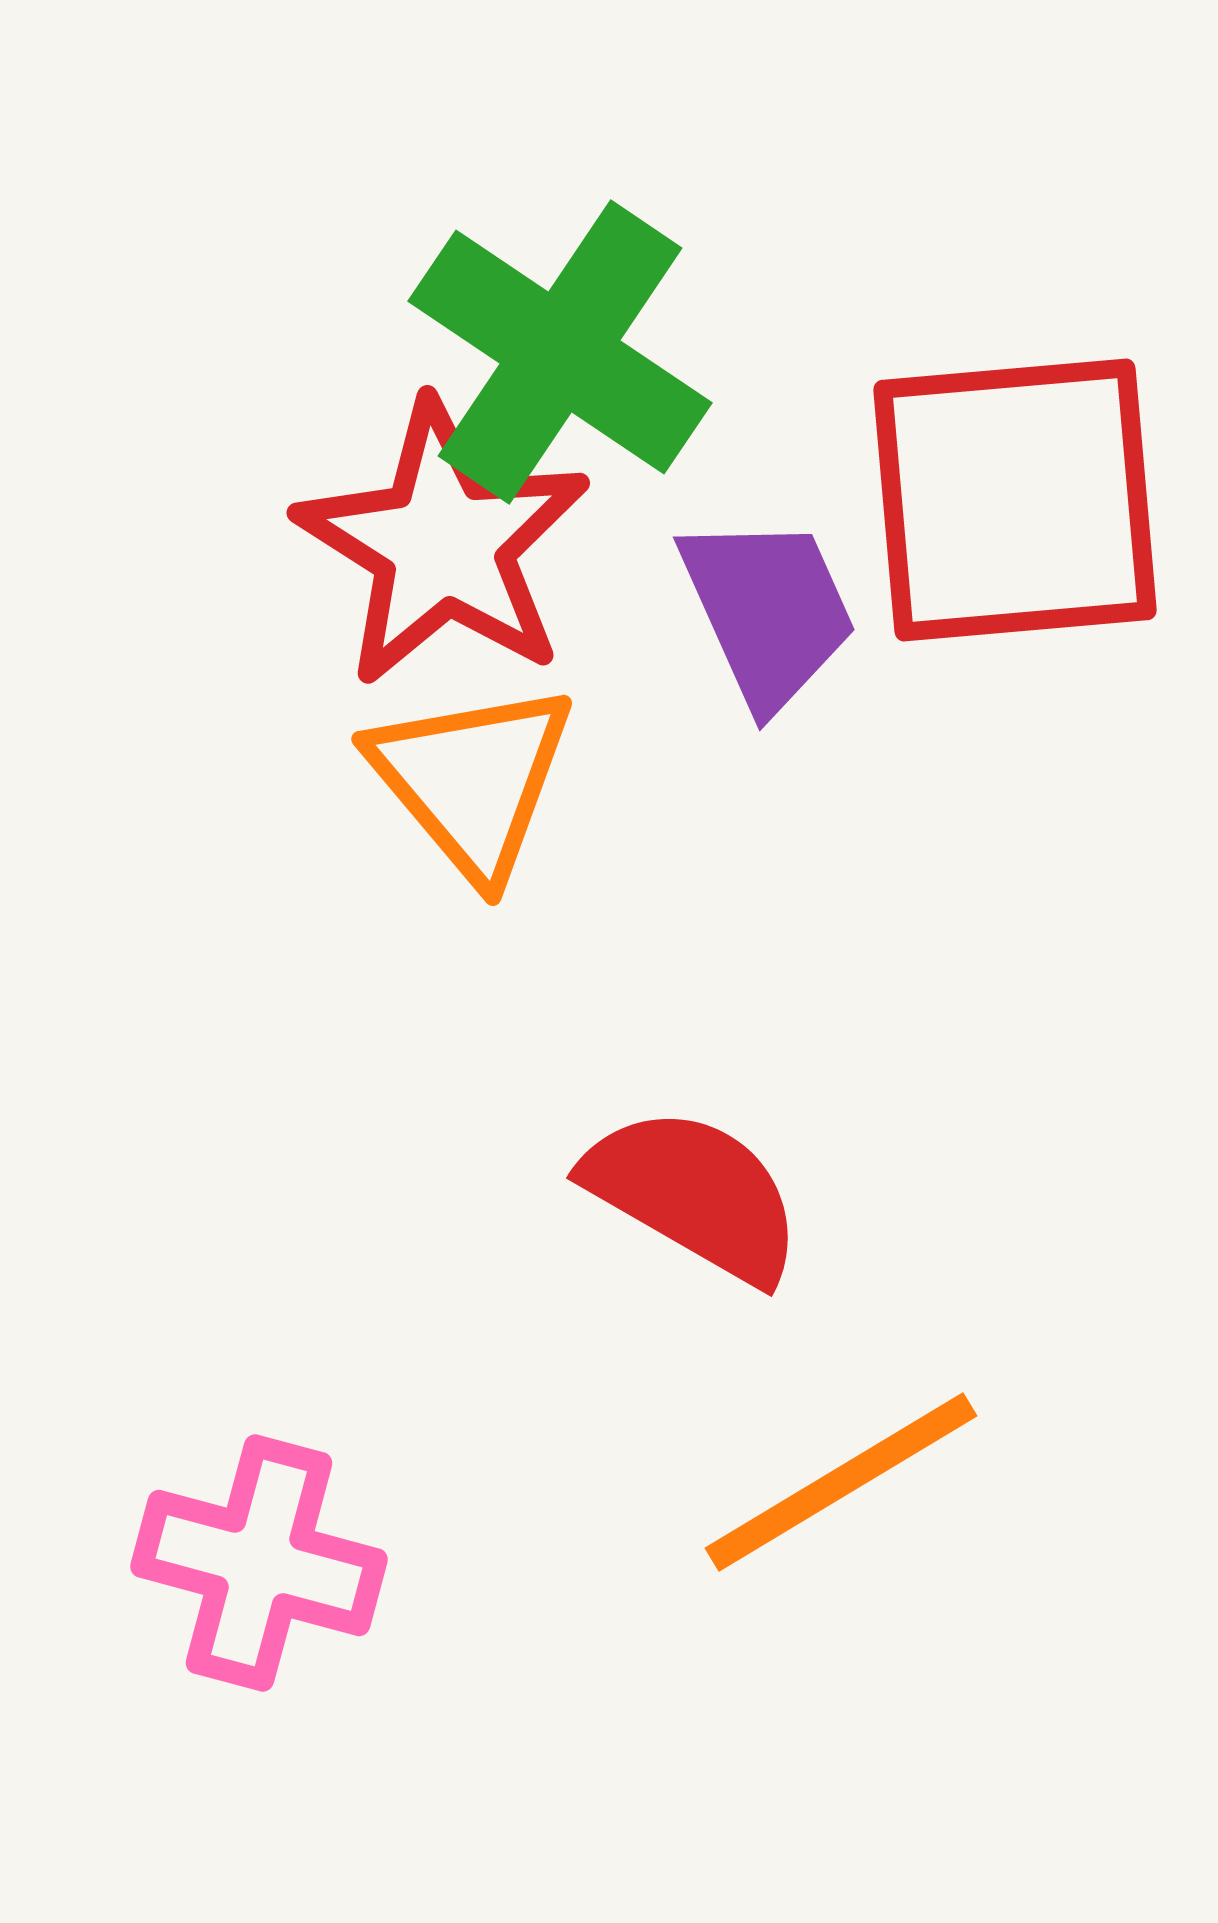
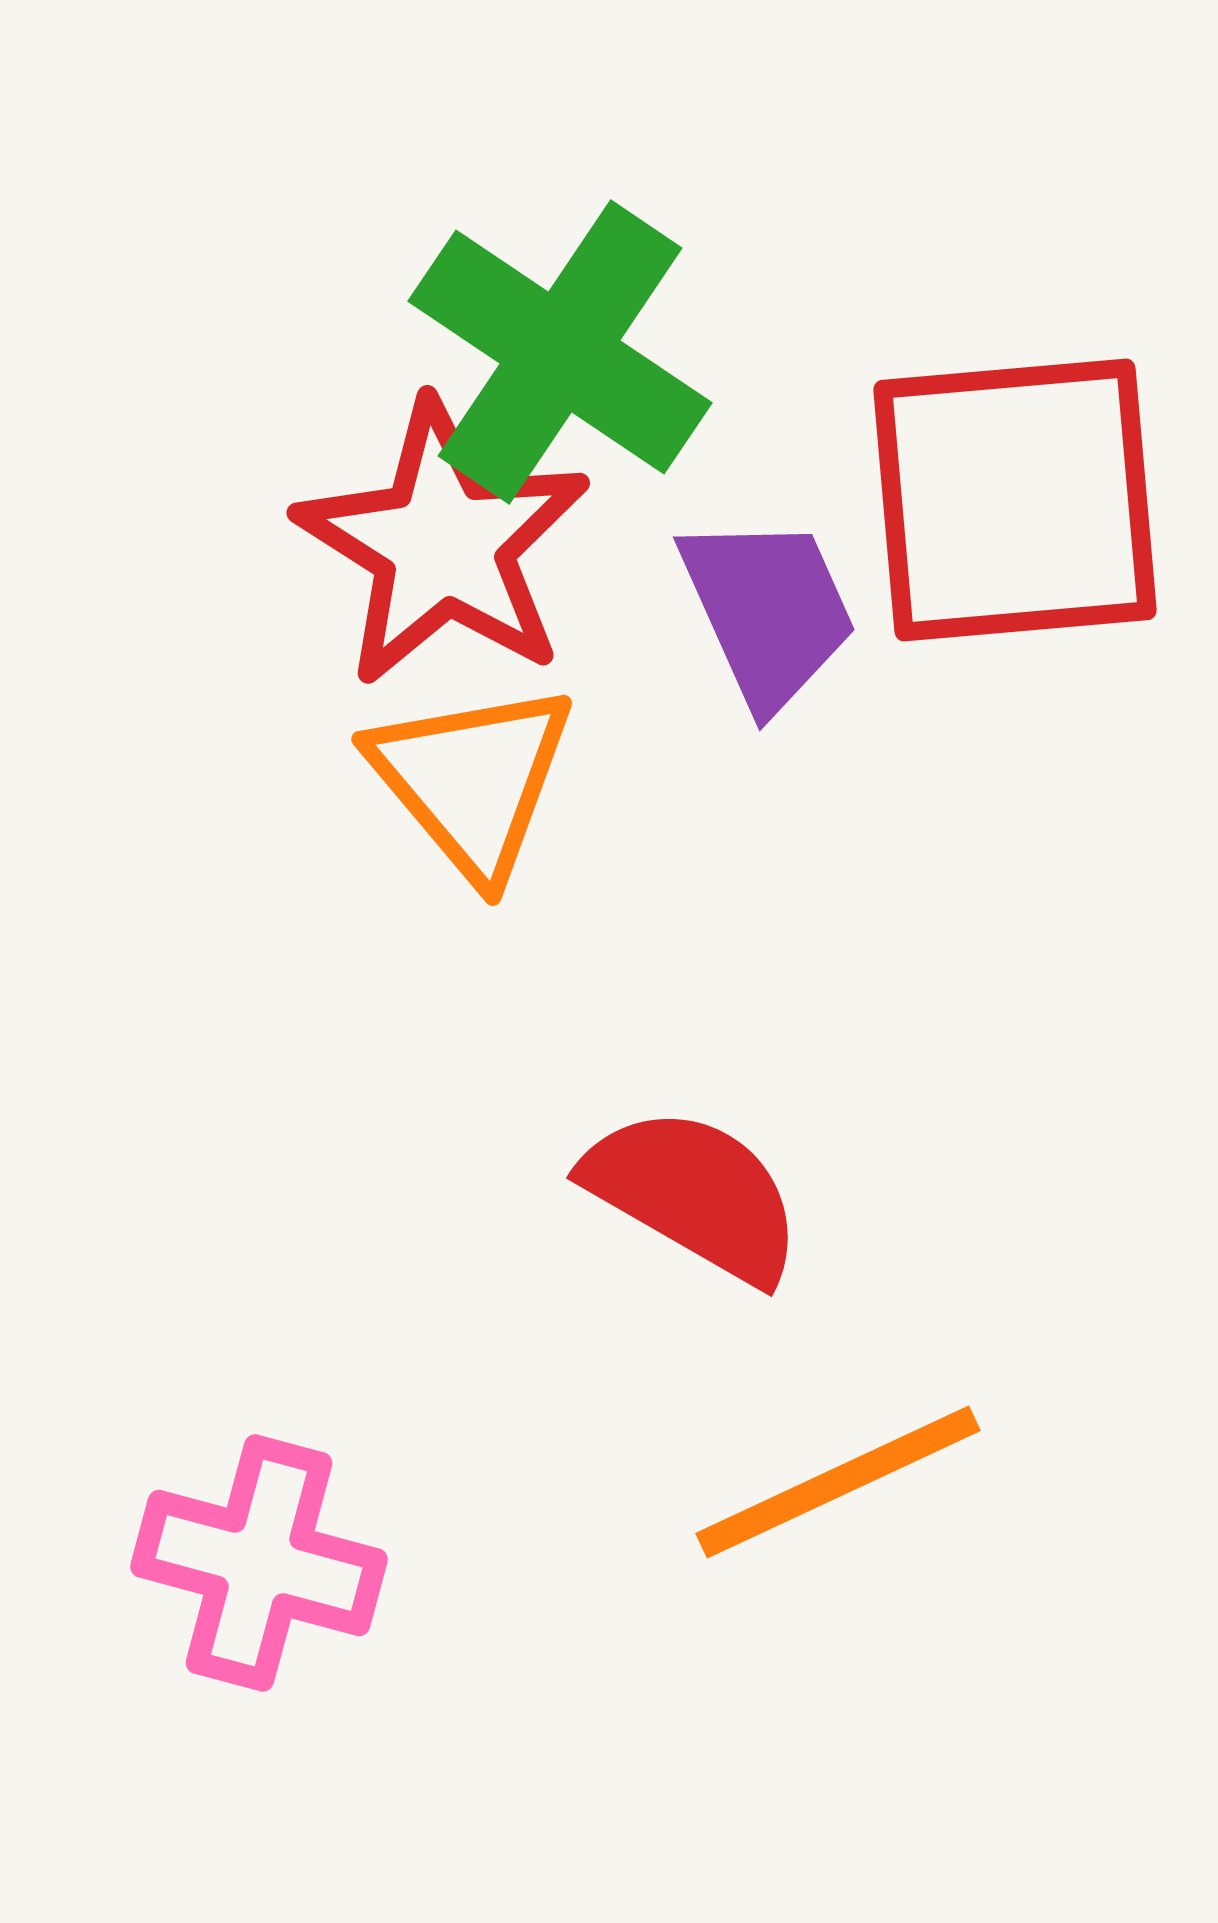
orange line: moved 3 px left; rotated 6 degrees clockwise
